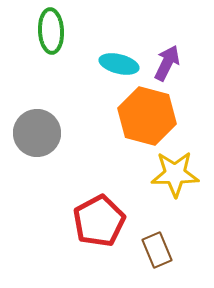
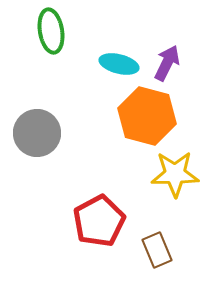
green ellipse: rotated 6 degrees counterclockwise
